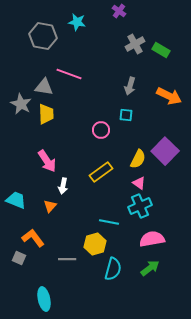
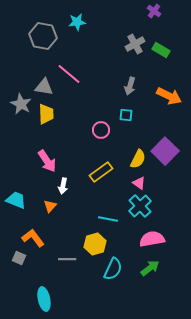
purple cross: moved 35 px right
cyan star: rotated 18 degrees counterclockwise
pink line: rotated 20 degrees clockwise
cyan cross: rotated 20 degrees counterclockwise
cyan line: moved 1 px left, 3 px up
cyan semicircle: rotated 10 degrees clockwise
